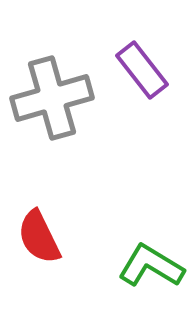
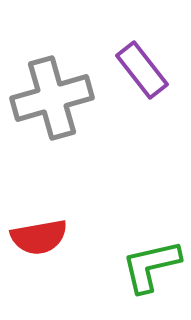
red semicircle: rotated 74 degrees counterclockwise
green L-shape: rotated 44 degrees counterclockwise
